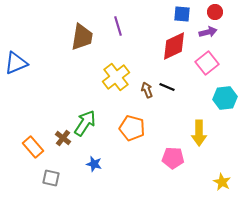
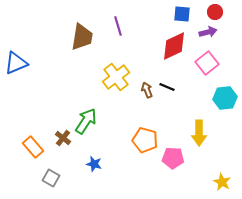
green arrow: moved 1 px right, 2 px up
orange pentagon: moved 13 px right, 12 px down
gray square: rotated 18 degrees clockwise
